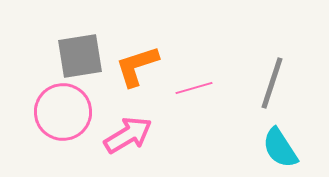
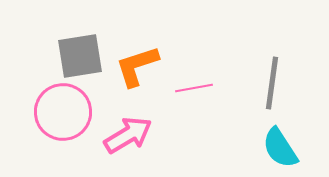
gray line: rotated 10 degrees counterclockwise
pink line: rotated 6 degrees clockwise
